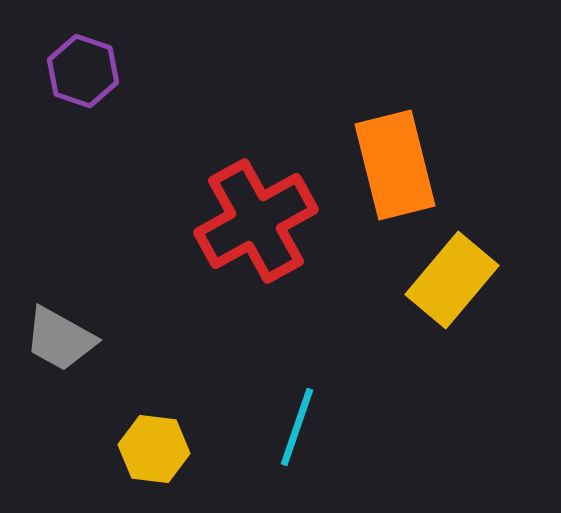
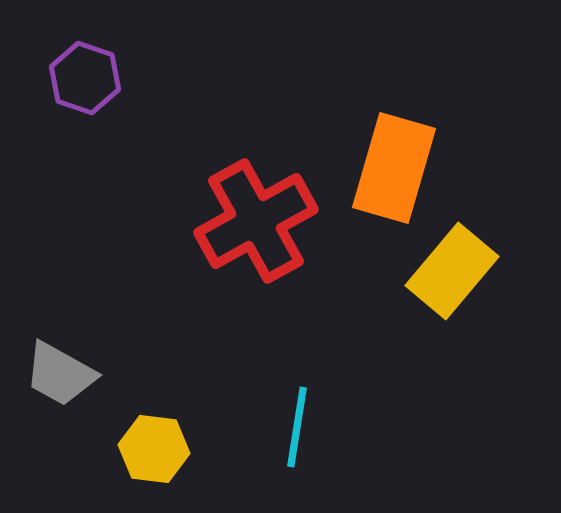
purple hexagon: moved 2 px right, 7 px down
orange rectangle: moved 1 px left, 3 px down; rotated 30 degrees clockwise
yellow rectangle: moved 9 px up
gray trapezoid: moved 35 px down
cyan line: rotated 10 degrees counterclockwise
